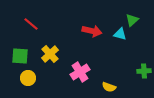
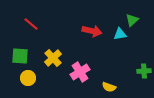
cyan triangle: rotated 24 degrees counterclockwise
yellow cross: moved 3 px right, 4 px down
